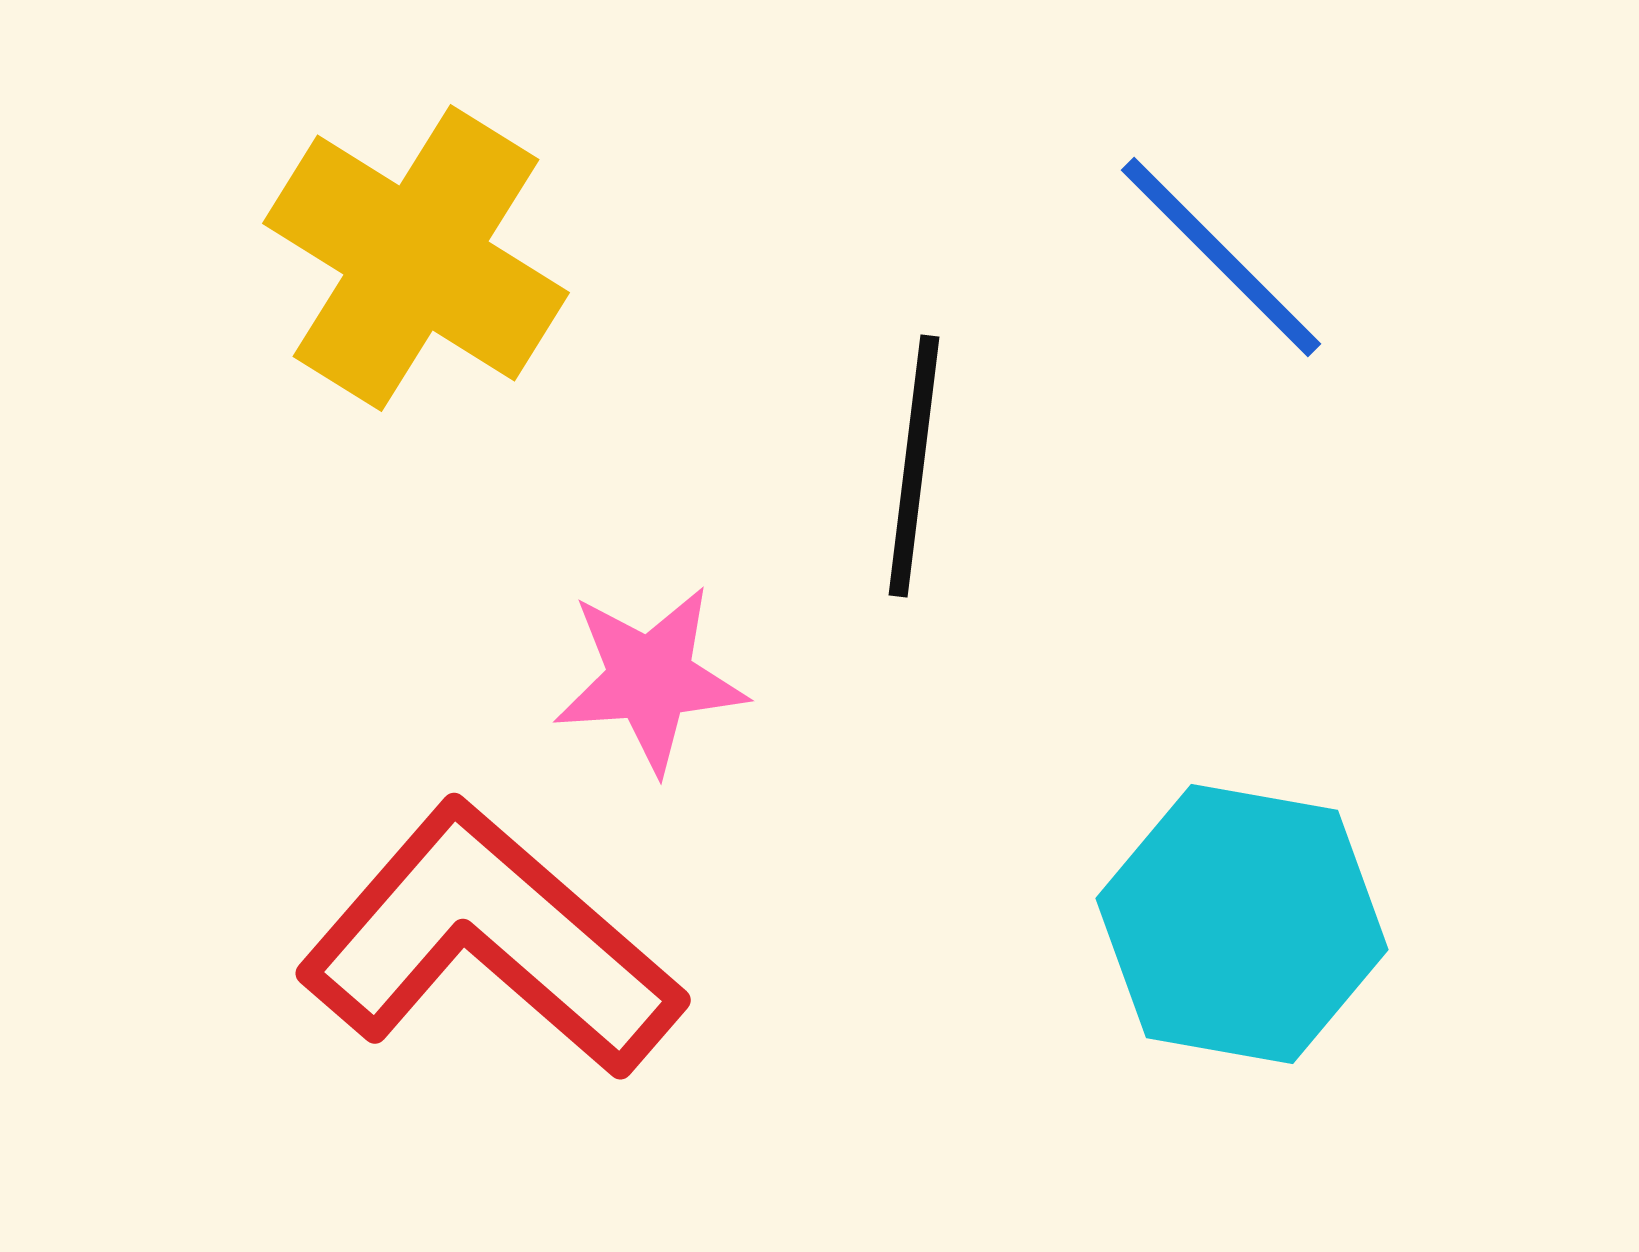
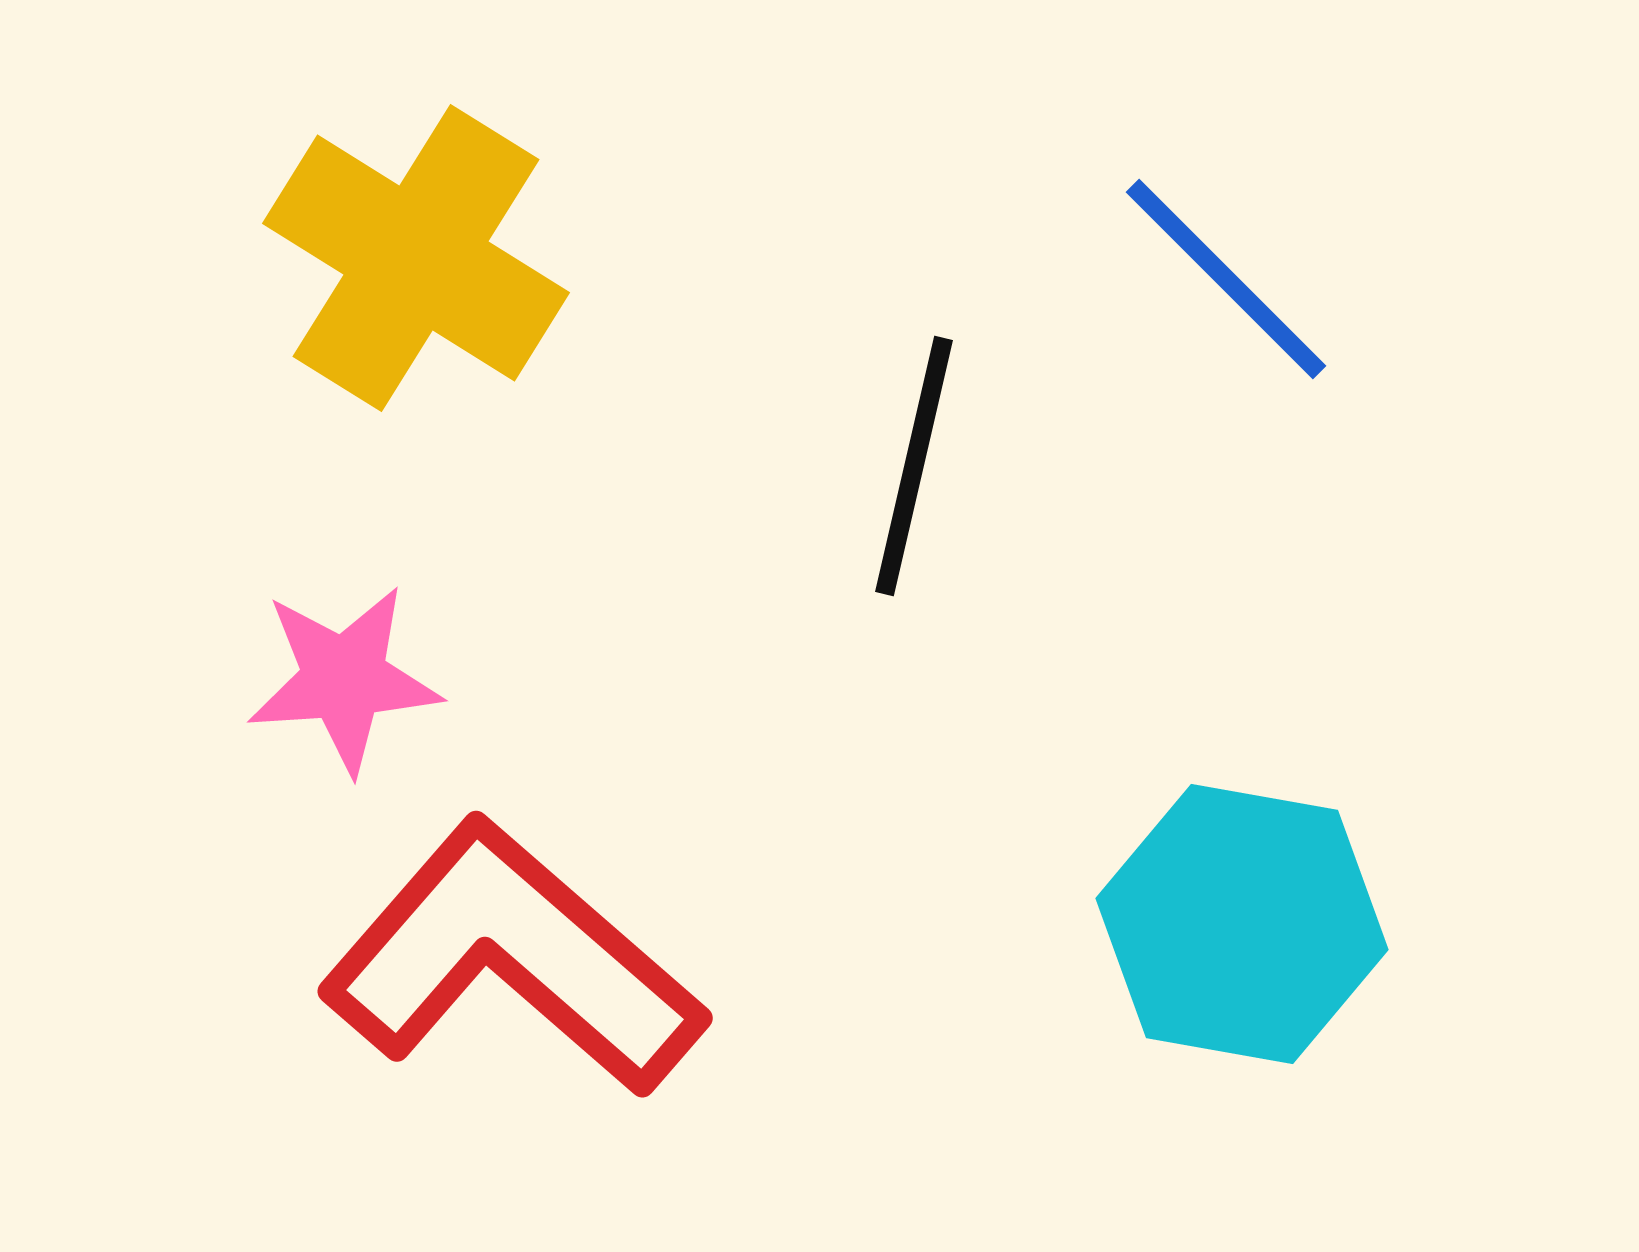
blue line: moved 5 px right, 22 px down
black line: rotated 6 degrees clockwise
pink star: moved 306 px left
red L-shape: moved 22 px right, 18 px down
